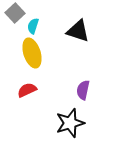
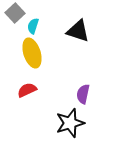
purple semicircle: moved 4 px down
